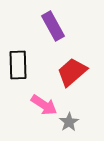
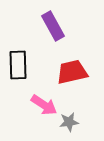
red trapezoid: rotated 28 degrees clockwise
gray star: rotated 24 degrees clockwise
